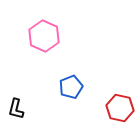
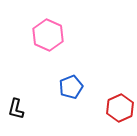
pink hexagon: moved 4 px right, 1 px up
red hexagon: rotated 24 degrees clockwise
